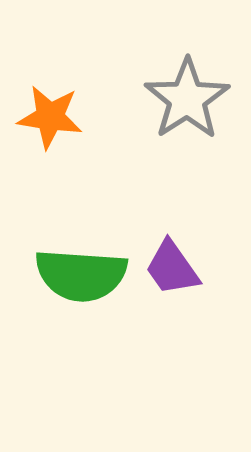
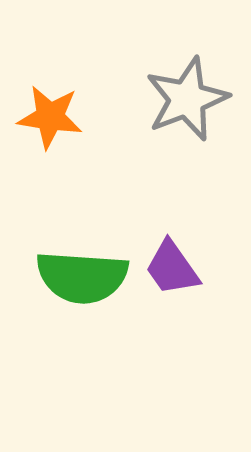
gray star: rotated 12 degrees clockwise
green semicircle: moved 1 px right, 2 px down
